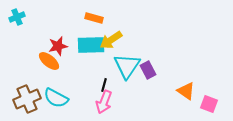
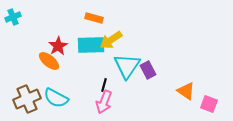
cyan cross: moved 4 px left
red star: rotated 18 degrees counterclockwise
